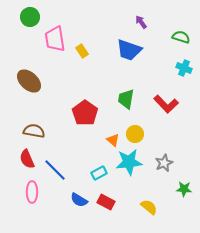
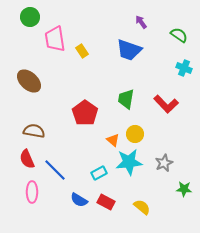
green semicircle: moved 2 px left, 2 px up; rotated 18 degrees clockwise
yellow semicircle: moved 7 px left
